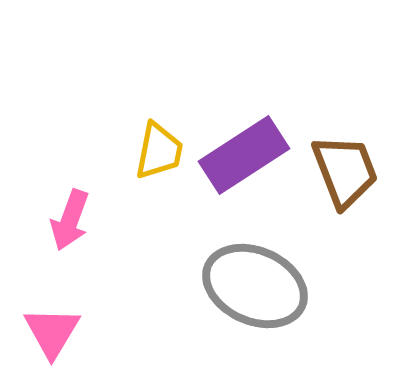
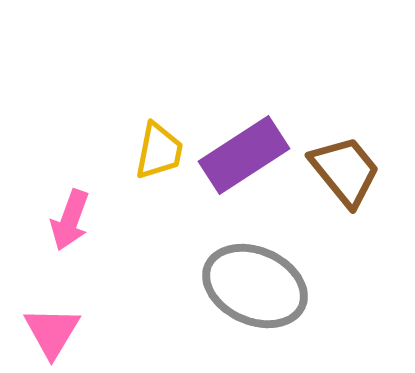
brown trapezoid: rotated 18 degrees counterclockwise
